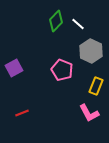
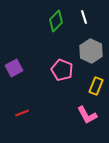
white line: moved 6 px right, 7 px up; rotated 32 degrees clockwise
pink L-shape: moved 2 px left, 2 px down
